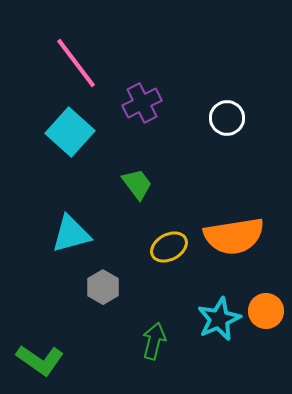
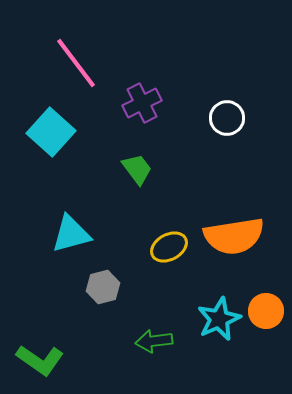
cyan square: moved 19 px left
green trapezoid: moved 15 px up
gray hexagon: rotated 16 degrees clockwise
green arrow: rotated 111 degrees counterclockwise
